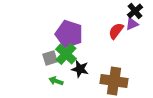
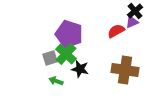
purple triangle: moved 2 px up
red semicircle: rotated 24 degrees clockwise
brown cross: moved 11 px right, 11 px up
